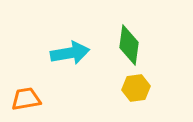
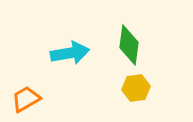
orange trapezoid: rotated 20 degrees counterclockwise
